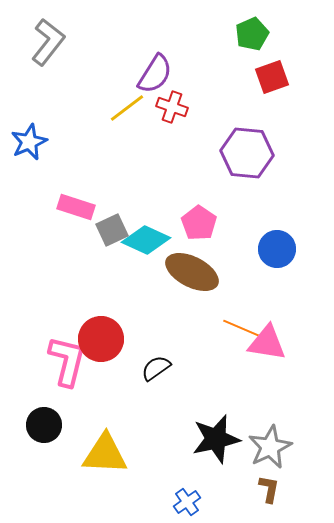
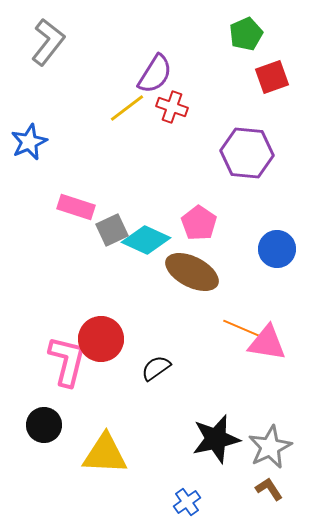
green pentagon: moved 6 px left
brown L-shape: rotated 44 degrees counterclockwise
